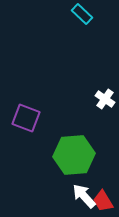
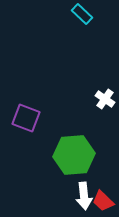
white arrow: rotated 144 degrees counterclockwise
red trapezoid: rotated 15 degrees counterclockwise
